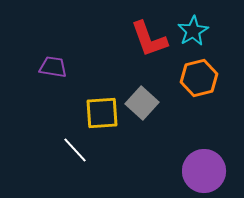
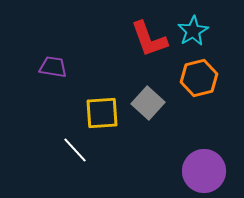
gray square: moved 6 px right
